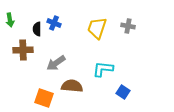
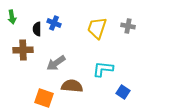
green arrow: moved 2 px right, 3 px up
